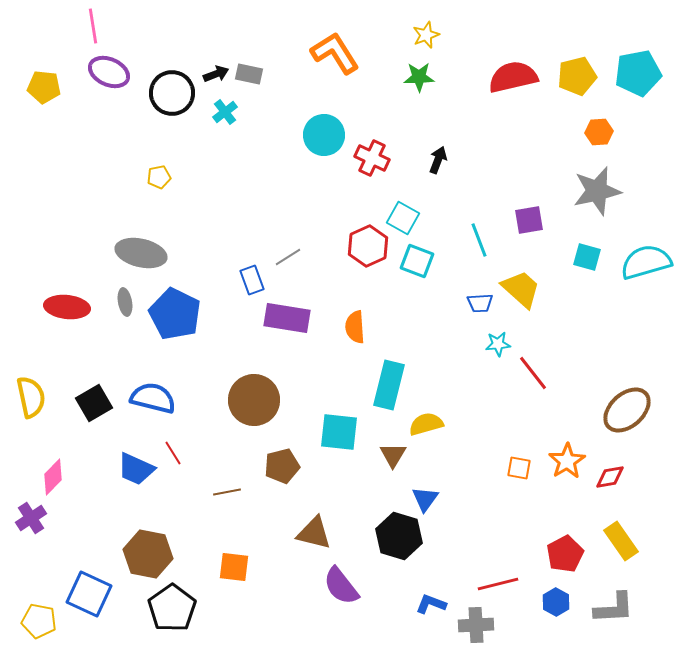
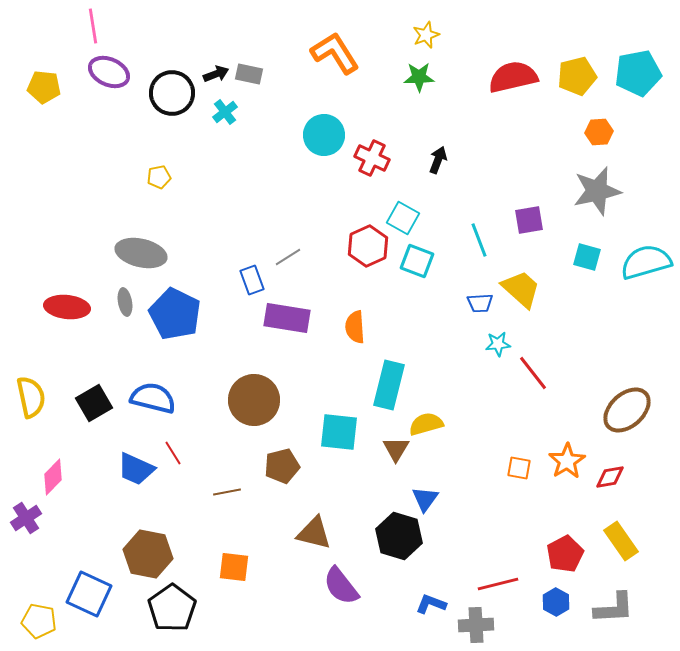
brown triangle at (393, 455): moved 3 px right, 6 px up
purple cross at (31, 518): moved 5 px left
